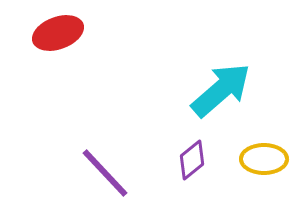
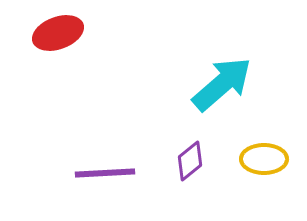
cyan arrow: moved 1 px right, 6 px up
purple diamond: moved 2 px left, 1 px down
purple line: rotated 50 degrees counterclockwise
